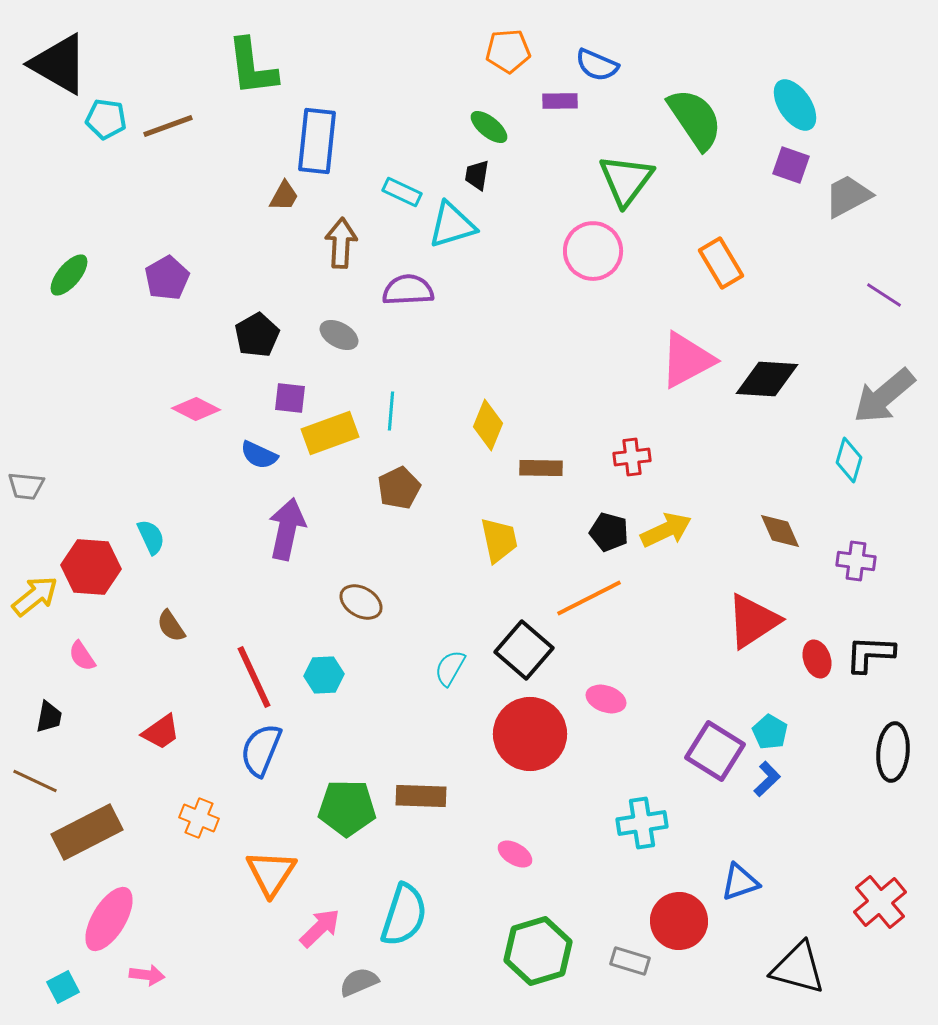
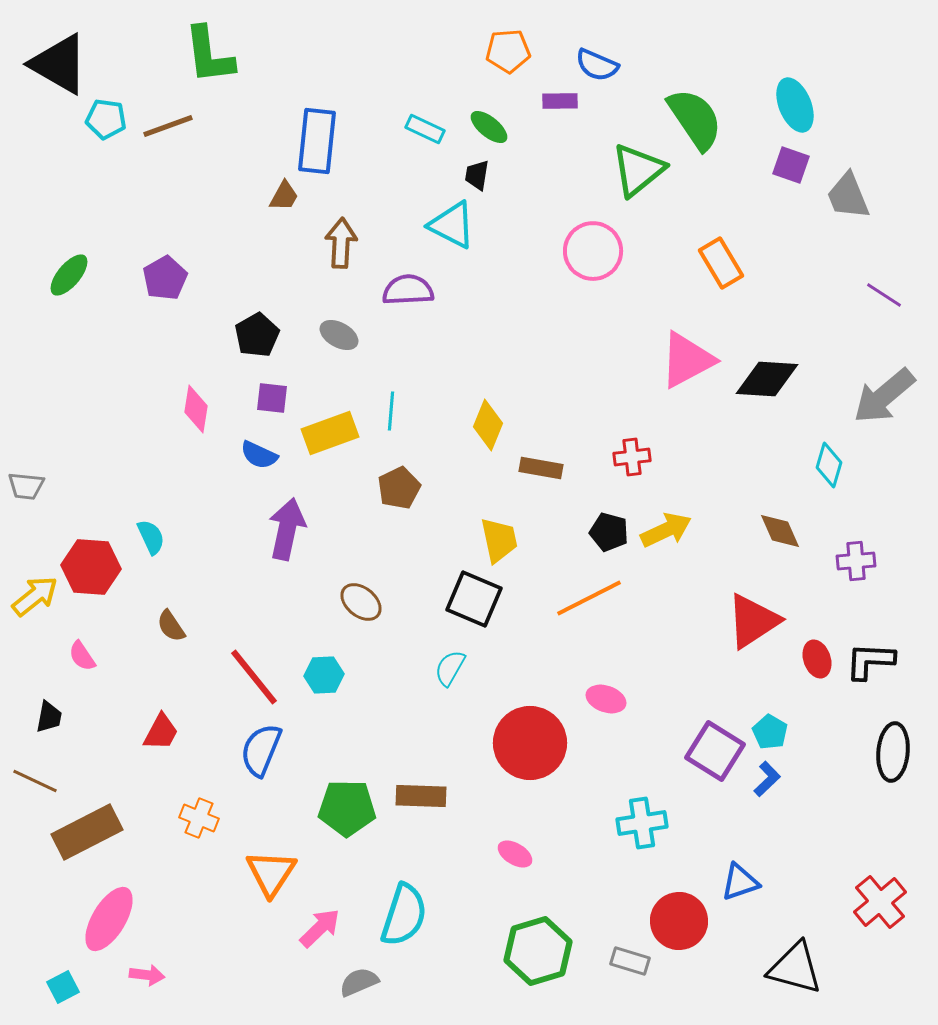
green L-shape at (252, 67): moved 43 px left, 12 px up
cyan ellipse at (795, 105): rotated 12 degrees clockwise
green triangle at (626, 180): moved 12 px right, 10 px up; rotated 14 degrees clockwise
cyan rectangle at (402, 192): moved 23 px right, 63 px up
gray trapezoid at (848, 196): rotated 84 degrees counterclockwise
cyan triangle at (452, 225): rotated 44 degrees clockwise
purple pentagon at (167, 278): moved 2 px left
purple square at (290, 398): moved 18 px left
pink diamond at (196, 409): rotated 72 degrees clockwise
cyan diamond at (849, 460): moved 20 px left, 5 px down
brown rectangle at (541, 468): rotated 9 degrees clockwise
purple cross at (856, 561): rotated 12 degrees counterclockwise
brown ellipse at (361, 602): rotated 9 degrees clockwise
black square at (524, 650): moved 50 px left, 51 px up; rotated 18 degrees counterclockwise
black L-shape at (870, 654): moved 7 px down
red line at (254, 677): rotated 14 degrees counterclockwise
red trapezoid at (161, 732): rotated 27 degrees counterclockwise
red circle at (530, 734): moved 9 px down
black triangle at (798, 968): moved 3 px left
